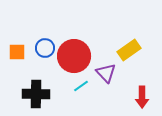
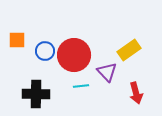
blue circle: moved 3 px down
orange square: moved 12 px up
red circle: moved 1 px up
purple triangle: moved 1 px right, 1 px up
cyan line: rotated 28 degrees clockwise
red arrow: moved 6 px left, 4 px up; rotated 15 degrees counterclockwise
